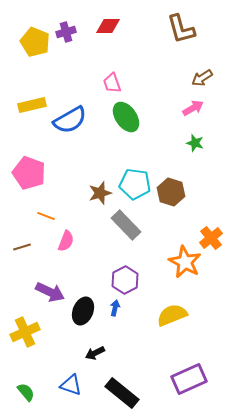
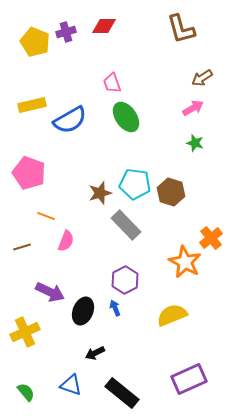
red diamond: moved 4 px left
blue arrow: rotated 35 degrees counterclockwise
